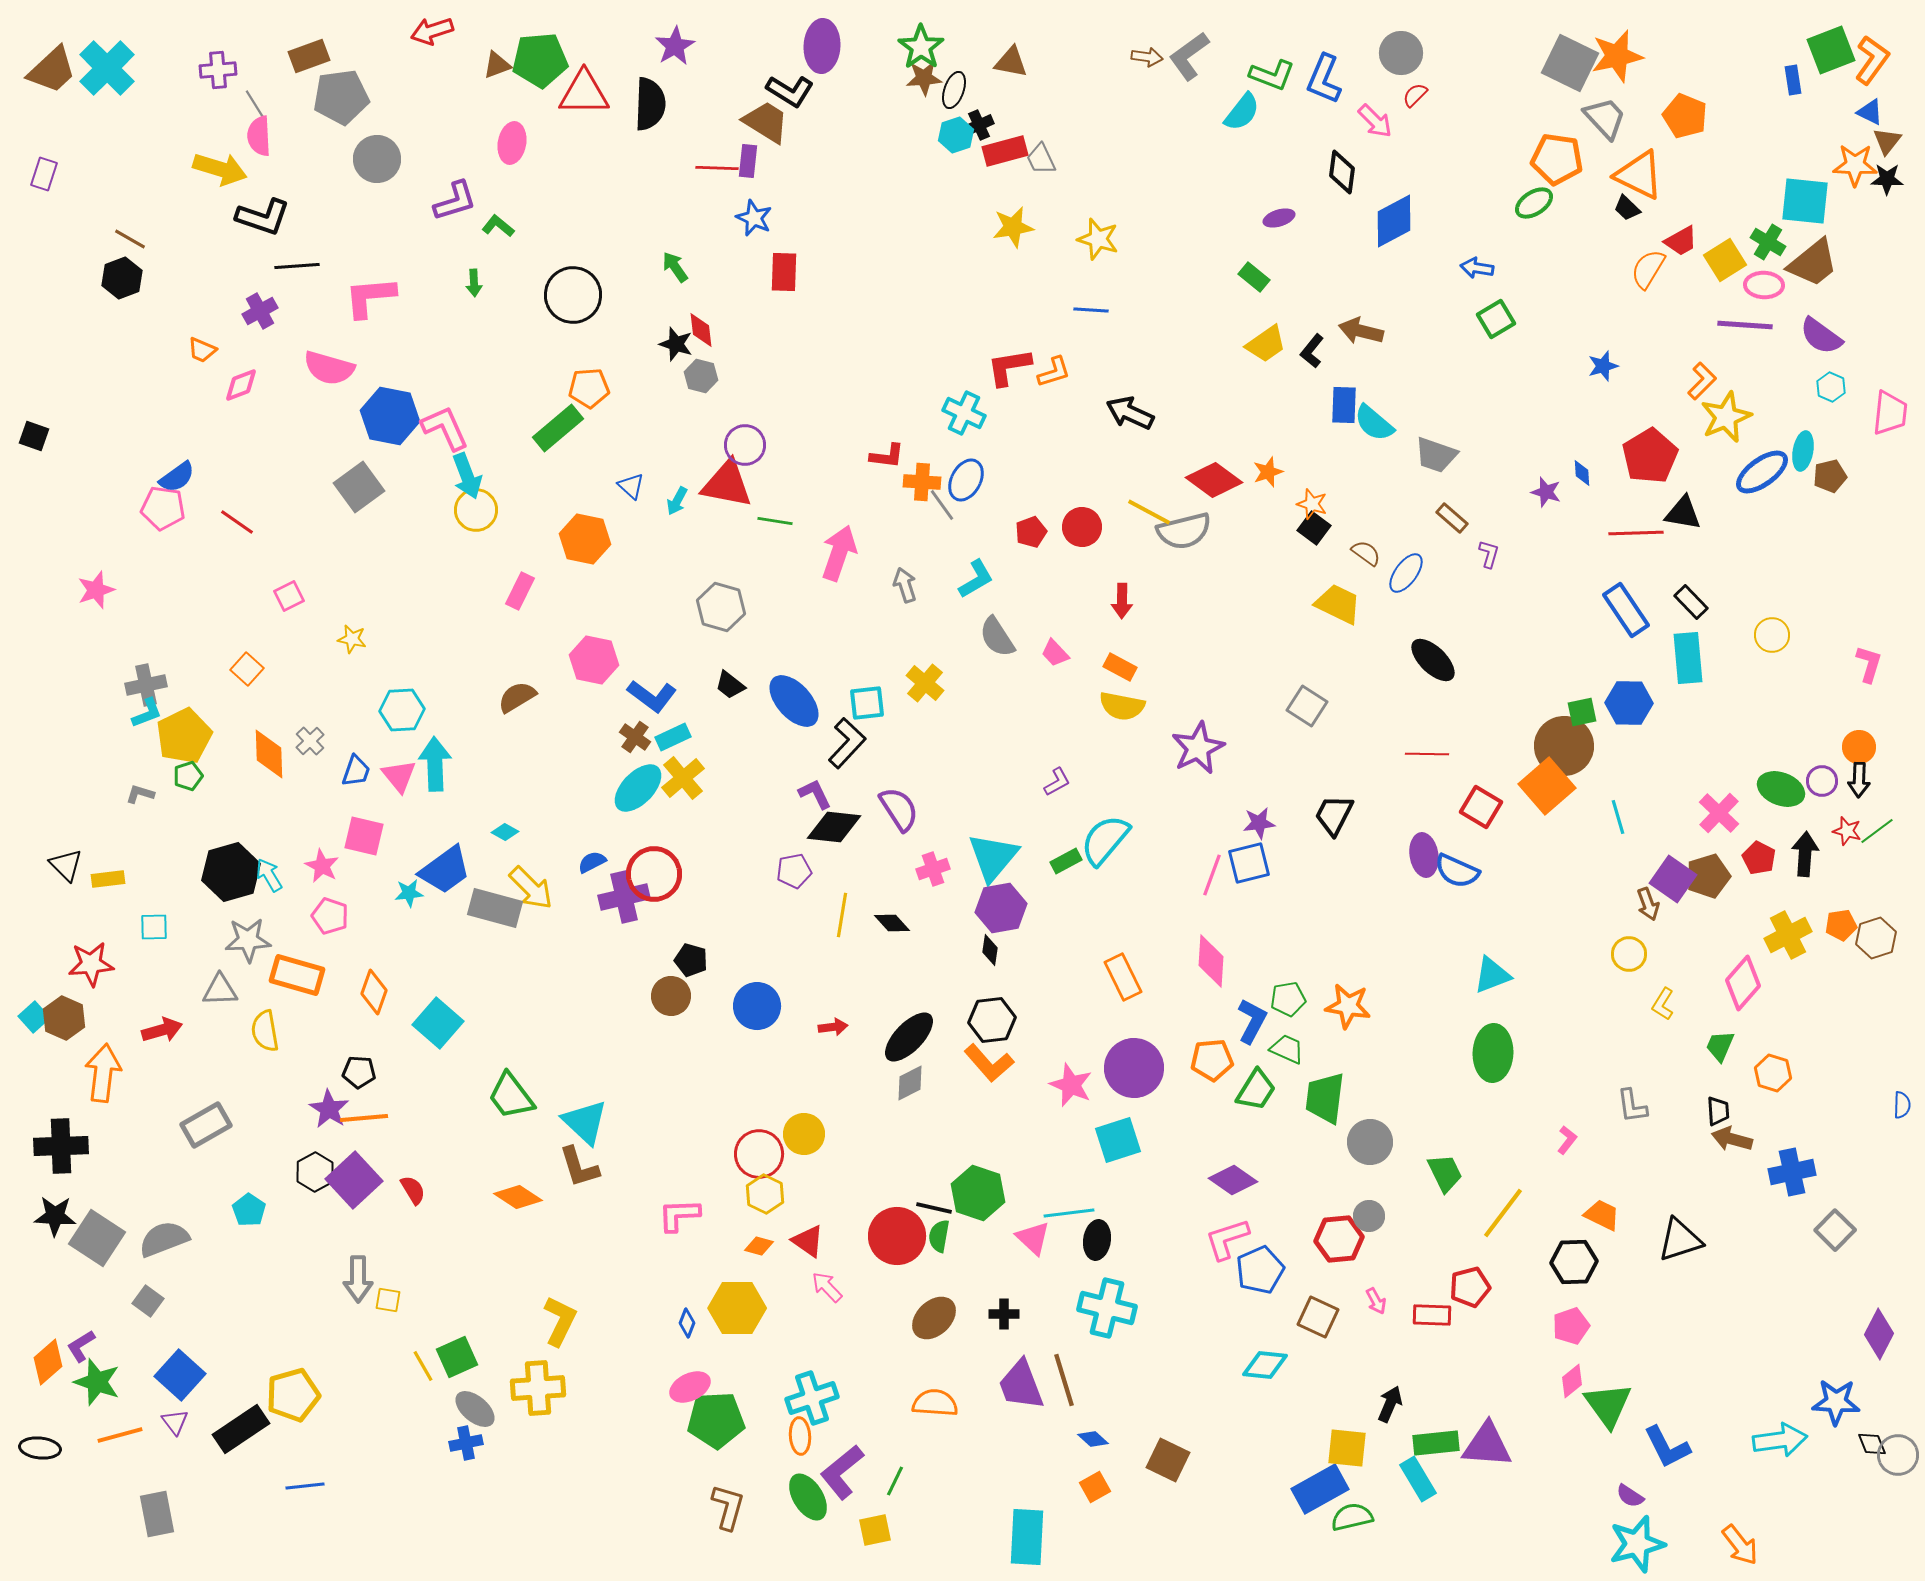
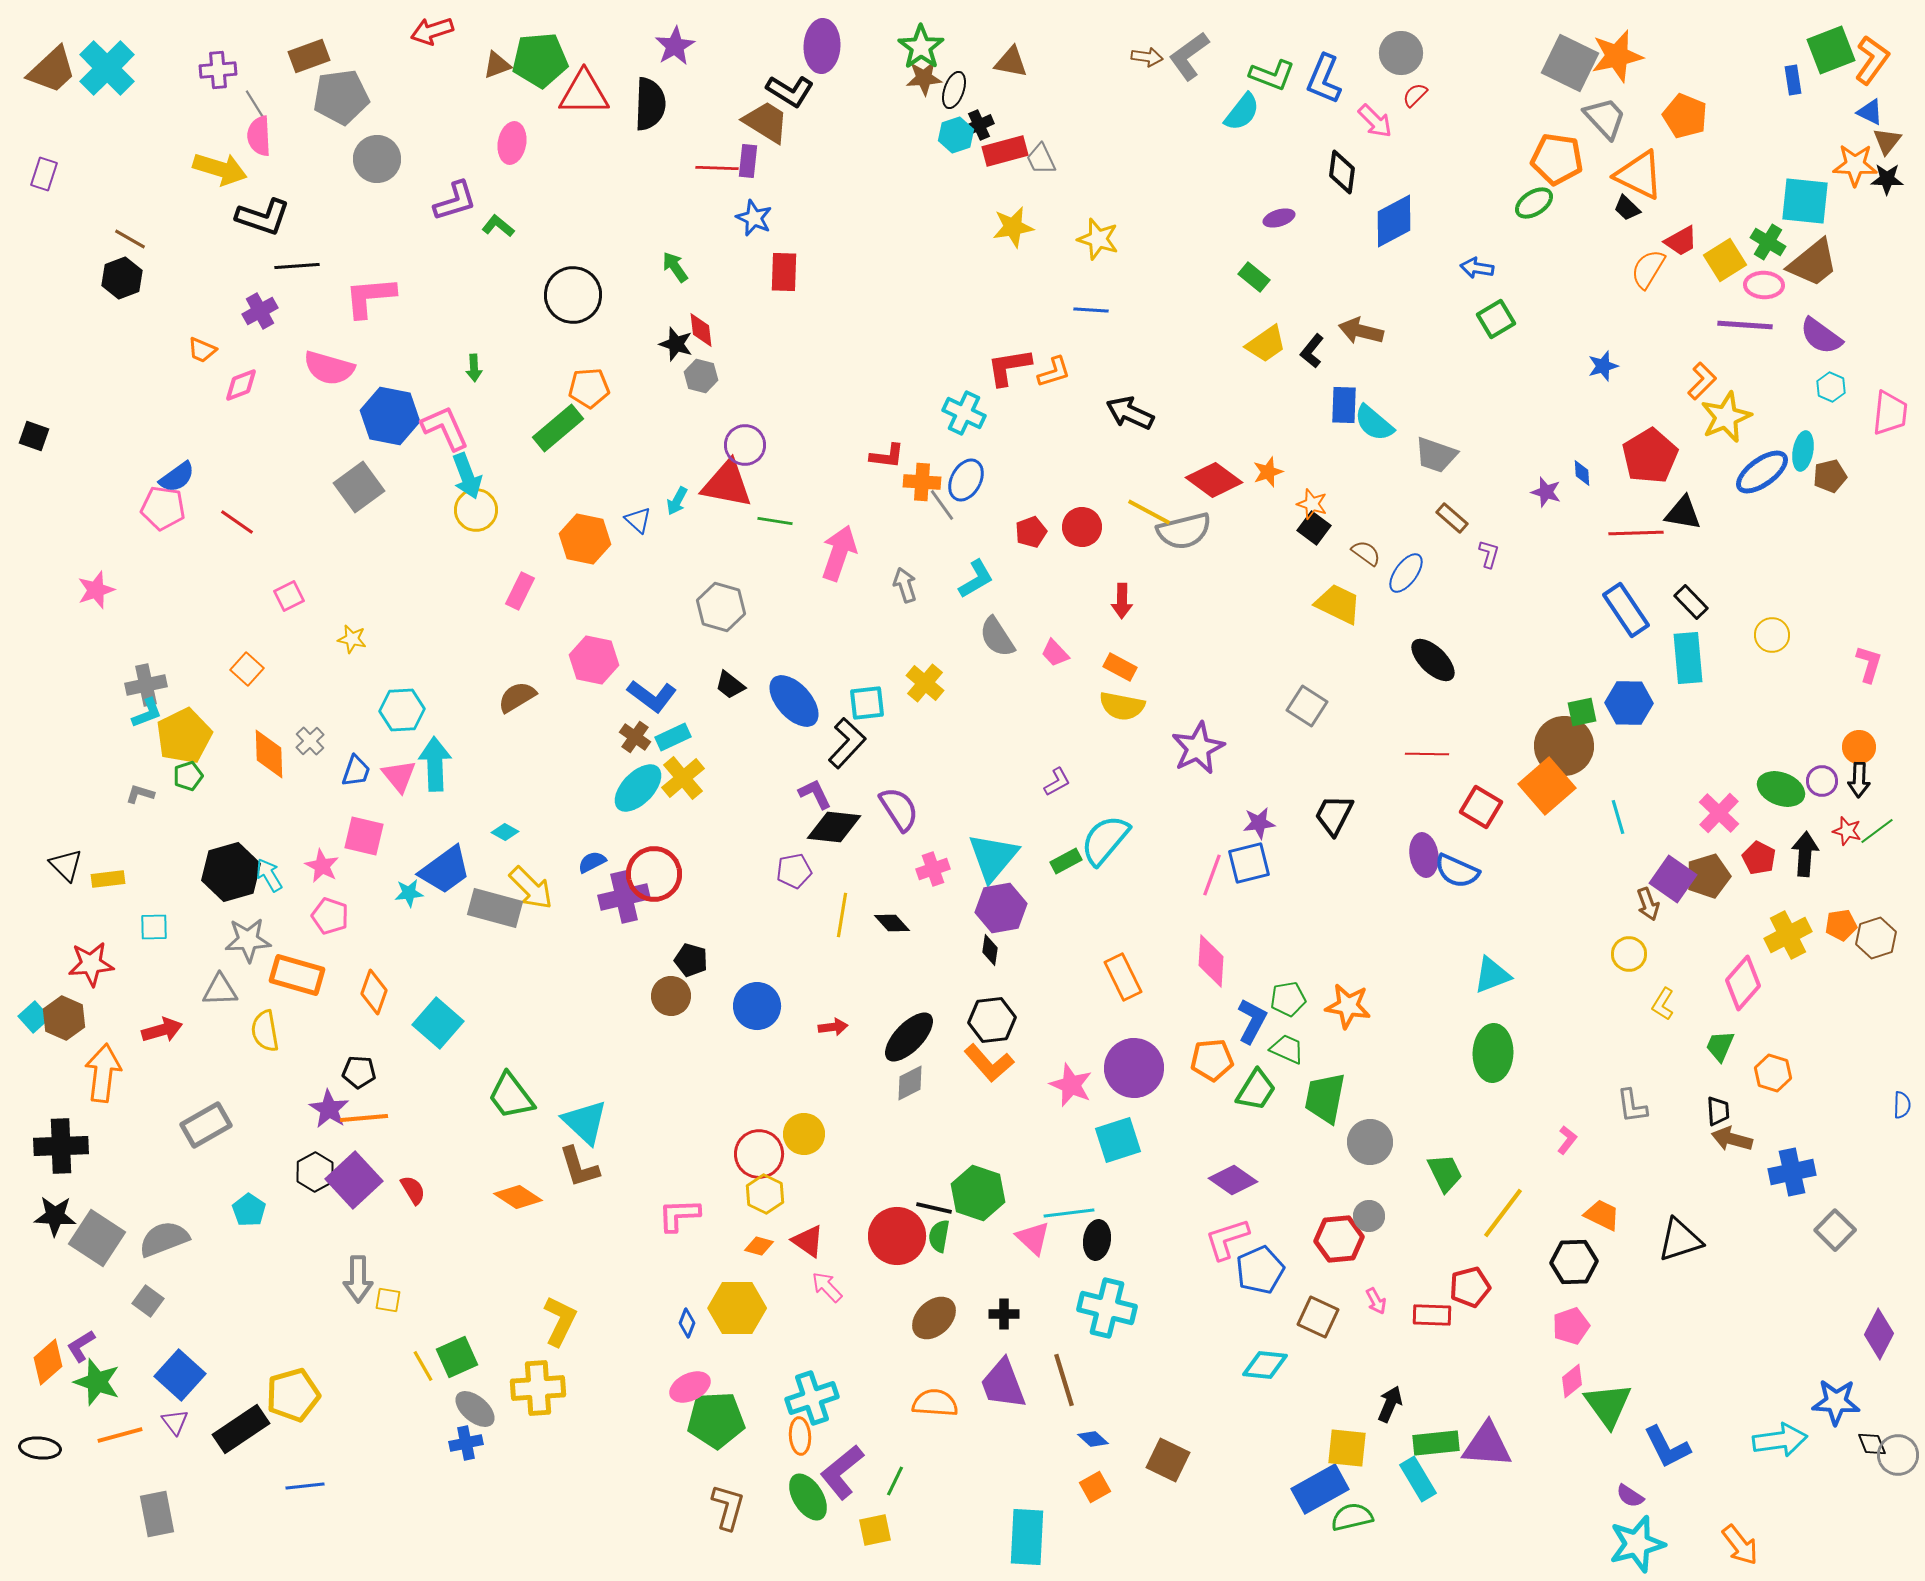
green arrow at (474, 283): moved 85 px down
blue triangle at (631, 486): moved 7 px right, 34 px down
green trapezoid at (1325, 1098): rotated 4 degrees clockwise
purple trapezoid at (1021, 1385): moved 18 px left, 1 px up
